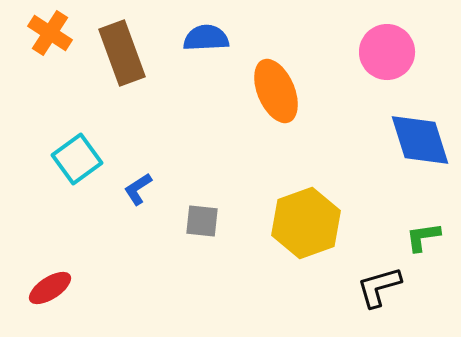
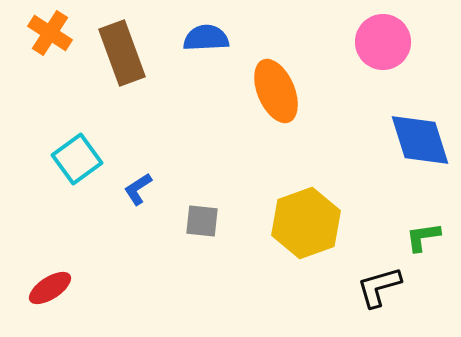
pink circle: moved 4 px left, 10 px up
